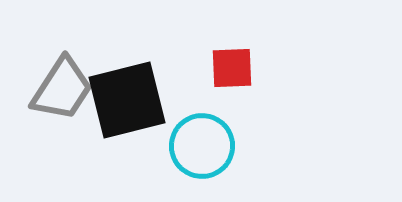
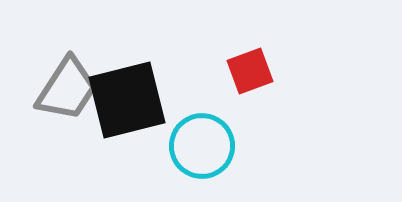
red square: moved 18 px right, 3 px down; rotated 18 degrees counterclockwise
gray trapezoid: moved 5 px right
